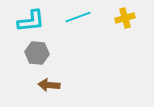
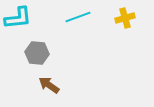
cyan L-shape: moved 13 px left, 3 px up
brown arrow: rotated 30 degrees clockwise
